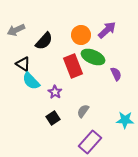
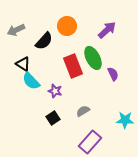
orange circle: moved 14 px left, 9 px up
green ellipse: moved 1 px down; rotated 40 degrees clockwise
purple semicircle: moved 3 px left
purple star: moved 1 px up; rotated 16 degrees counterclockwise
gray semicircle: rotated 24 degrees clockwise
